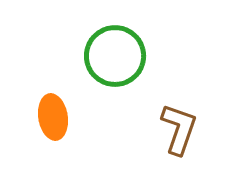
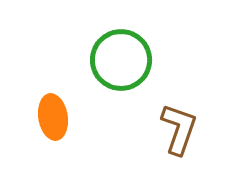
green circle: moved 6 px right, 4 px down
